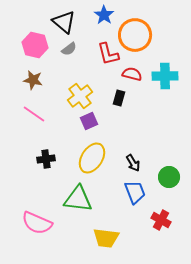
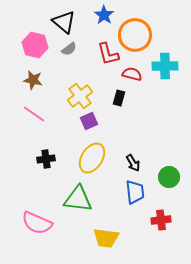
cyan cross: moved 10 px up
blue trapezoid: rotated 15 degrees clockwise
red cross: rotated 36 degrees counterclockwise
